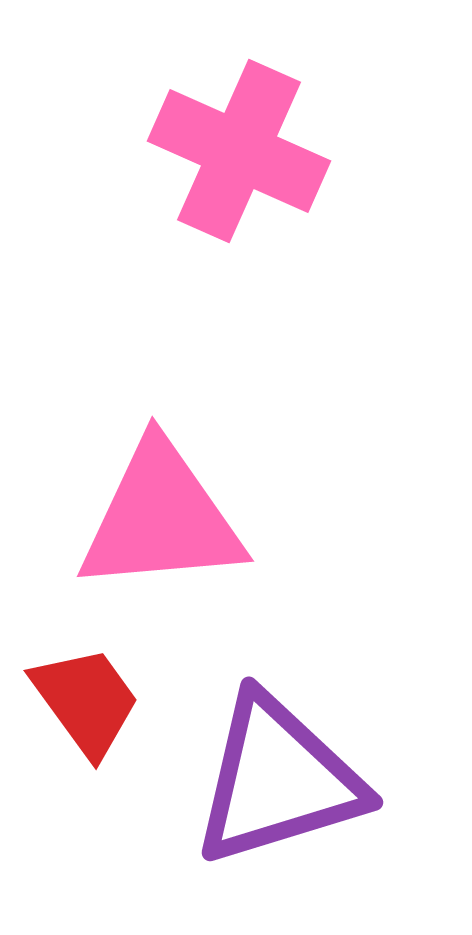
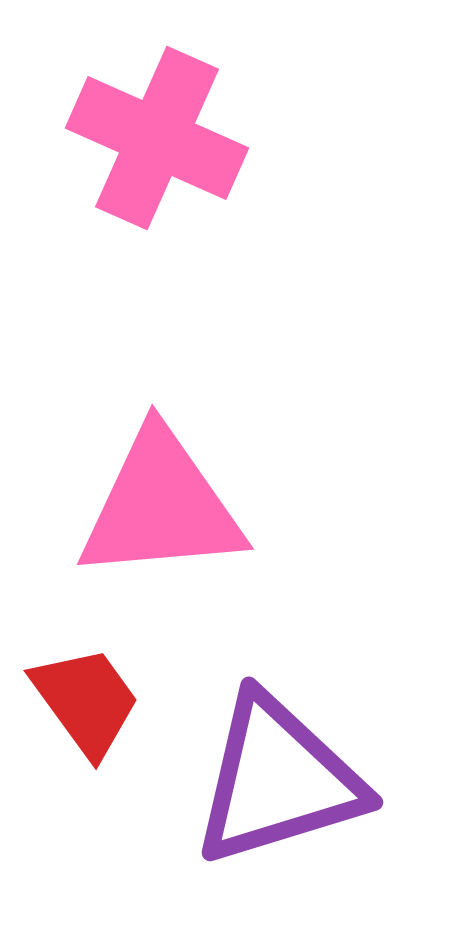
pink cross: moved 82 px left, 13 px up
pink triangle: moved 12 px up
